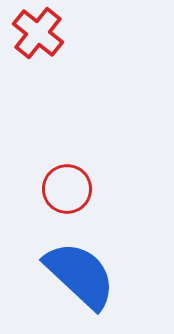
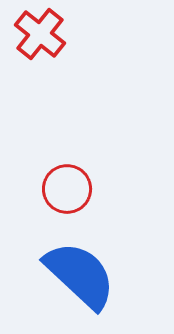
red cross: moved 2 px right, 1 px down
